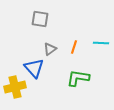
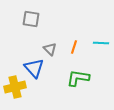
gray square: moved 9 px left
gray triangle: rotated 40 degrees counterclockwise
